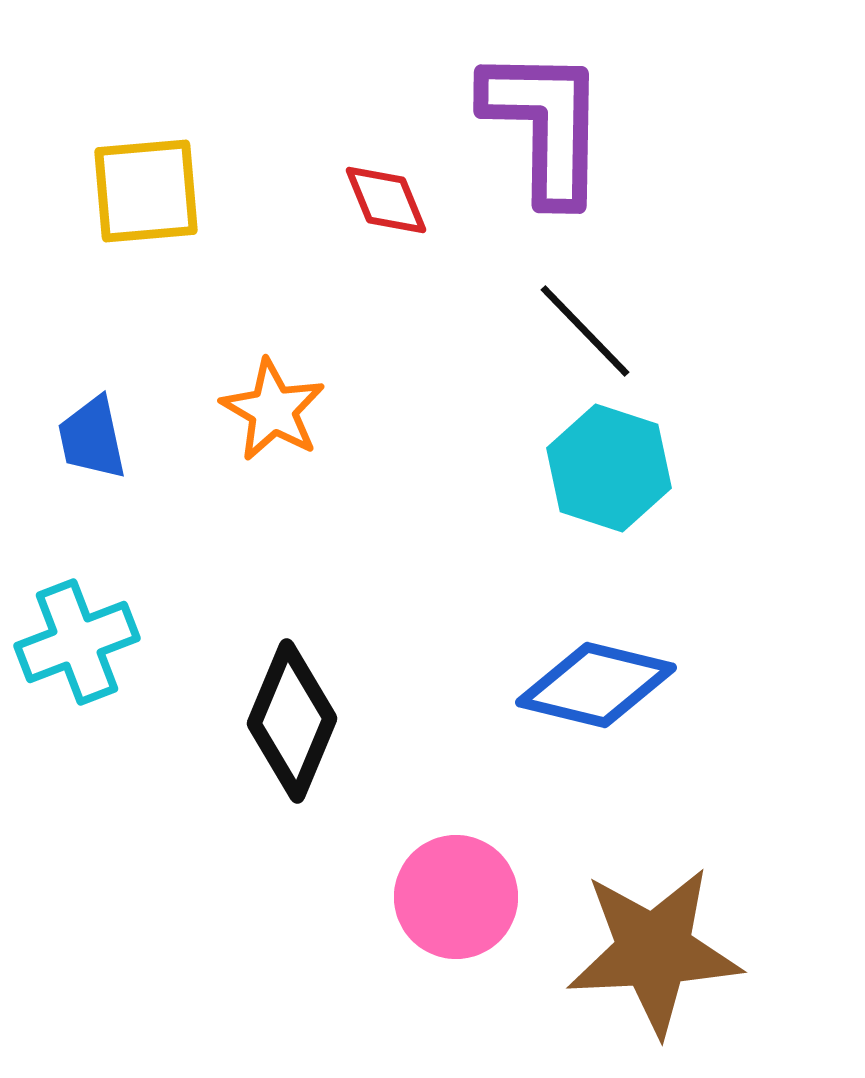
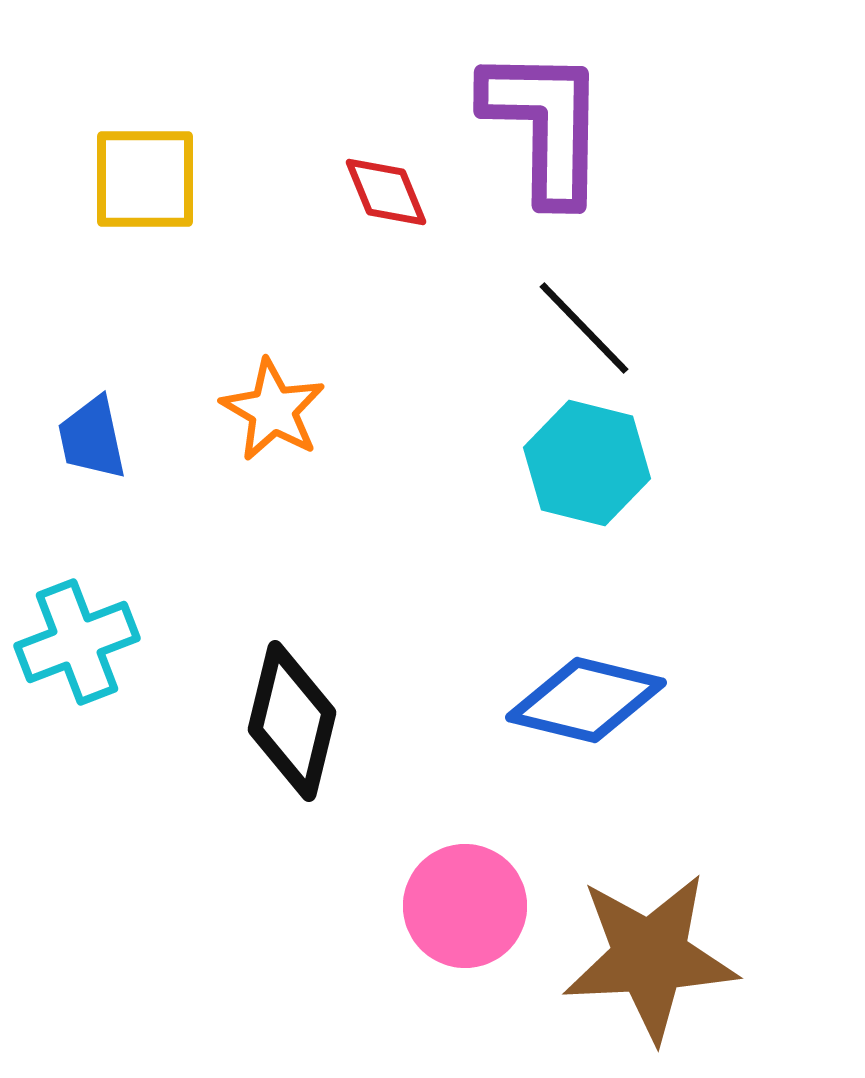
yellow square: moved 1 px left, 12 px up; rotated 5 degrees clockwise
red diamond: moved 8 px up
black line: moved 1 px left, 3 px up
cyan hexagon: moved 22 px left, 5 px up; rotated 4 degrees counterclockwise
blue diamond: moved 10 px left, 15 px down
black diamond: rotated 9 degrees counterclockwise
pink circle: moved 9 px right, 9 px down
brown star: moved 4 px left, 6 px down
